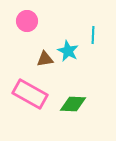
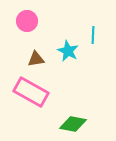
brown triangle: moved 9 px left
pink rectangle: moved 1 px right, 2 px up
green diamond: moved 20 px down; rotated 8 degrees clockwise
